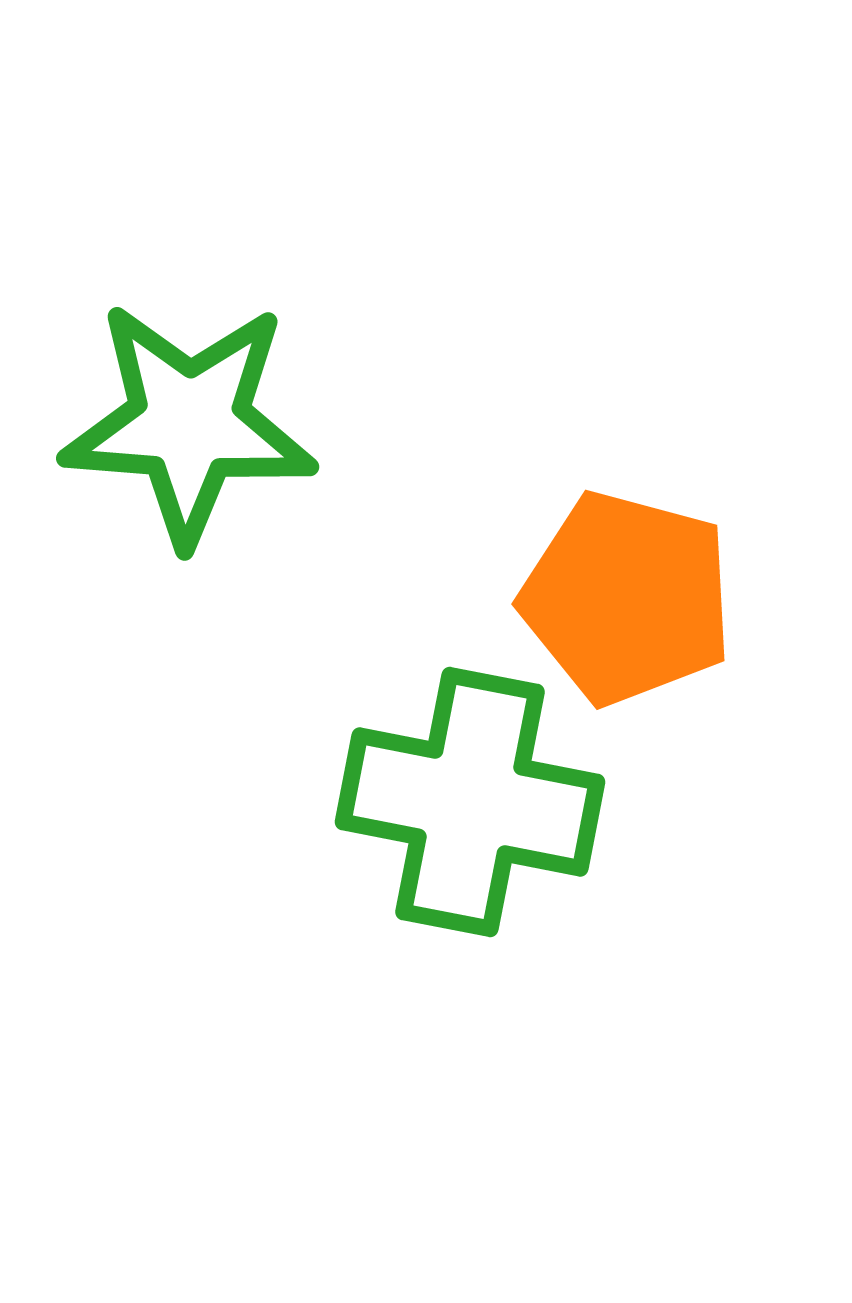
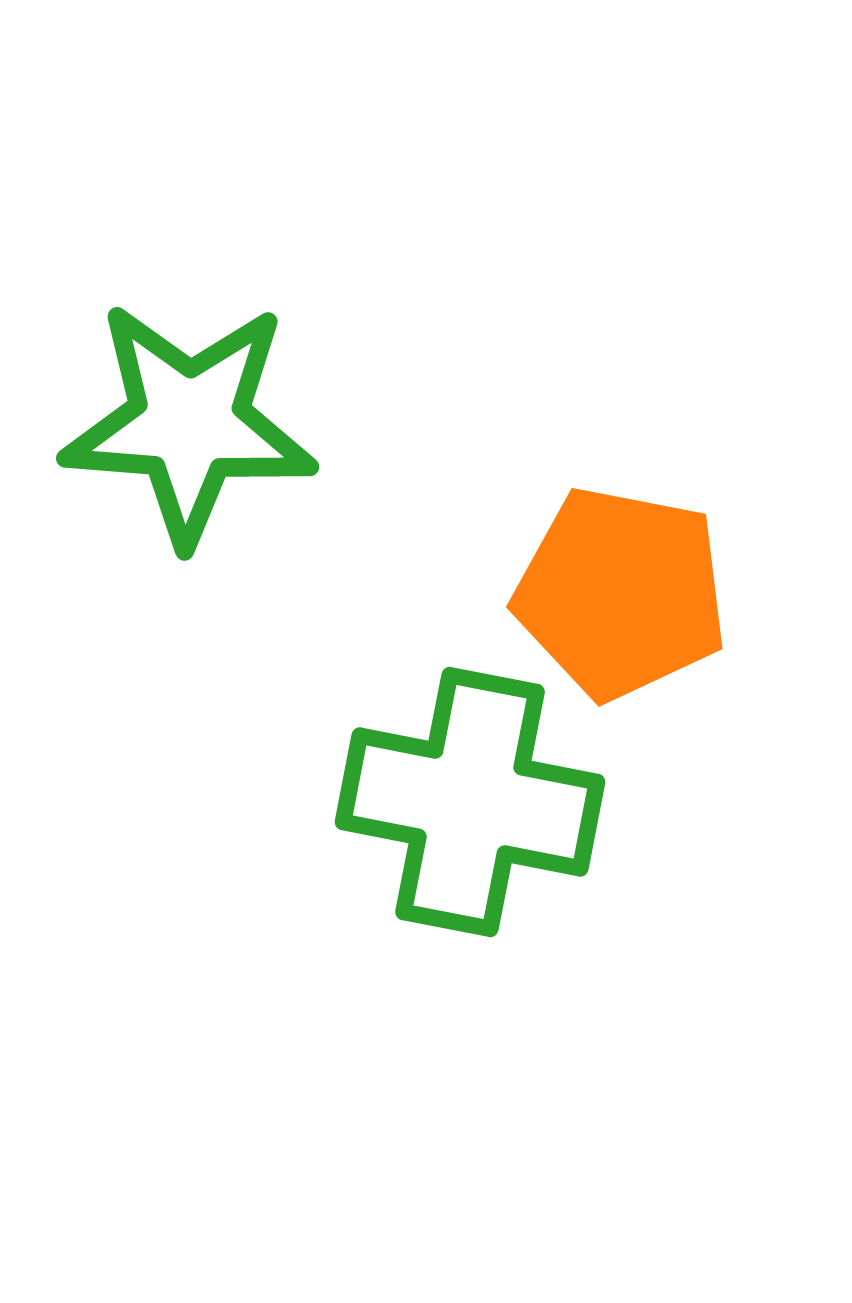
orange pentagon: moved 6 px left, 5 px up; rotated 4 degrees counterclockwise
